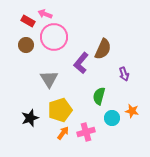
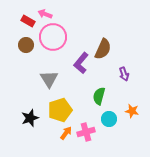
pink circle: moved 1 px left
cyan circle: moved 3 px left, 1 px down
orange arrow: moved 3 px right
